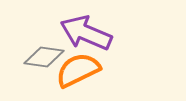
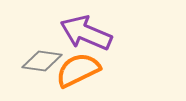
gray diamond: moved 2 px left, 4 px down
